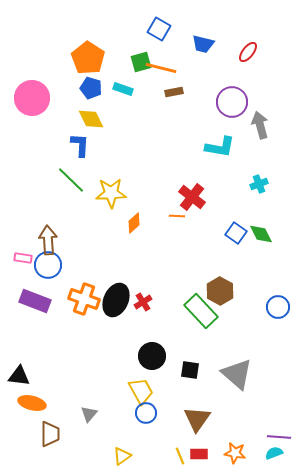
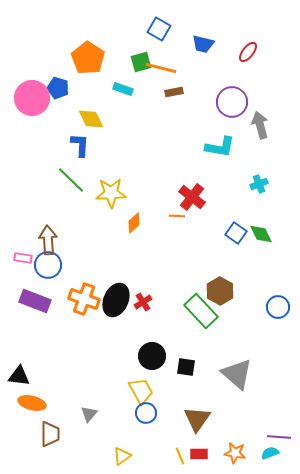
blue pentagon at (91, 88): moved 33 px left
black square at (190, 370): moved 4 px left, 3 px up
cyan semicircle at (274, 453): moved 4 px left
